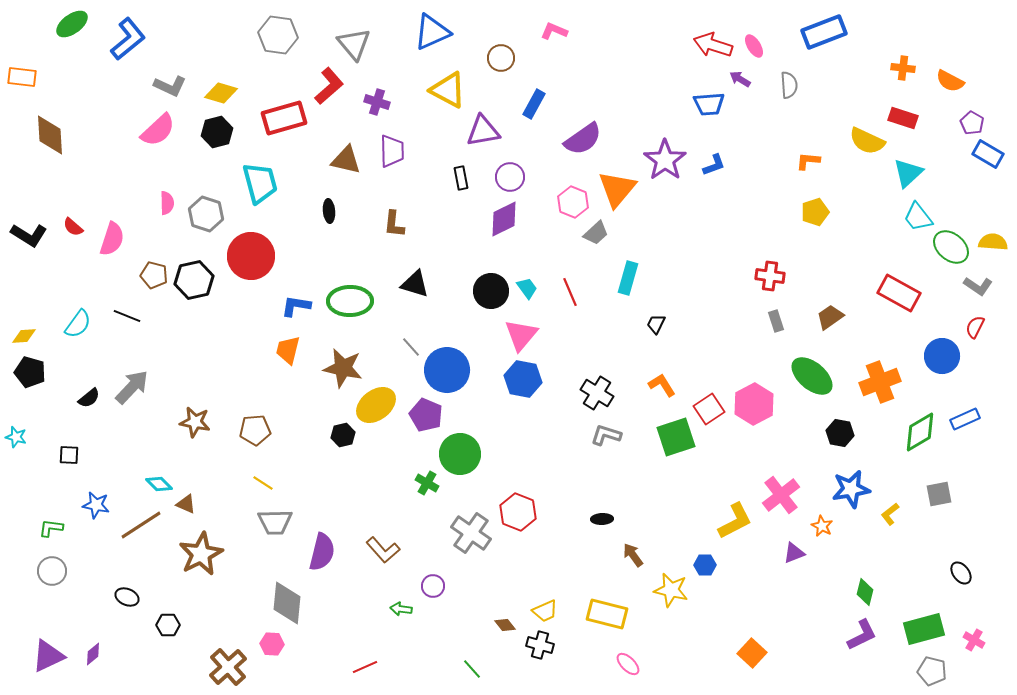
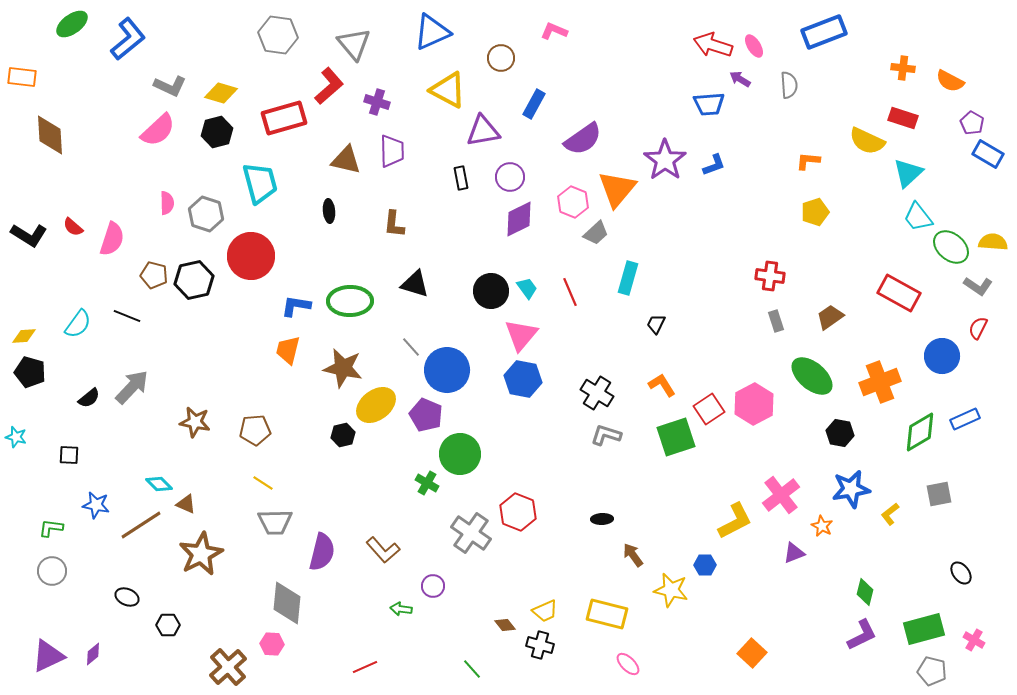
purple diamond at (504, 219): moved 15 px right
red semicircle at (975, 327): moved 3 px right, 1 px down
